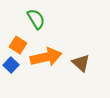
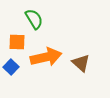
green semicircle: moved 2 px left
orange square: moved 1 px left, 3 px up; rotated 30 degrees counterclockwise
blue square: moved 2 px down
